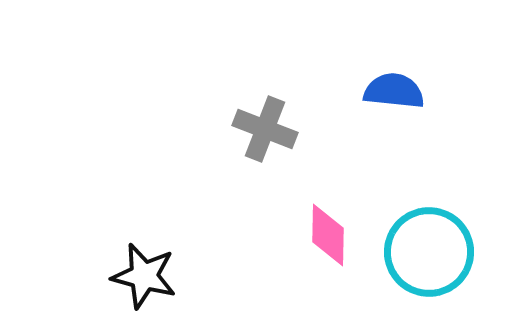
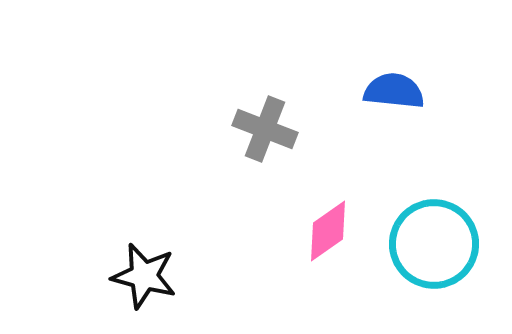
pink diamond: moved 4 px up; rotated 54 degrees clockwise
cyan circle: moved 5 px right, 8 px up
